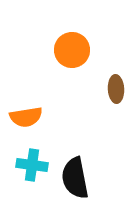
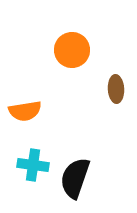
orange semicircle: moved 1 px left, 6 px up
cyan cross: moved 1 px right
black semicircle: rotated 30 degrees clockwise
